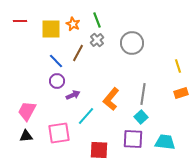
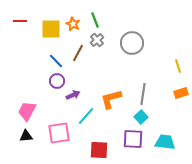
green line: moved 2 px left
orange L-shape: rotated 35 degrees clockwise
